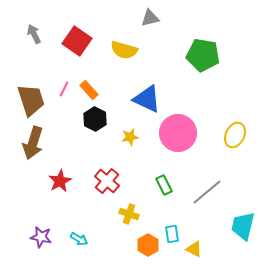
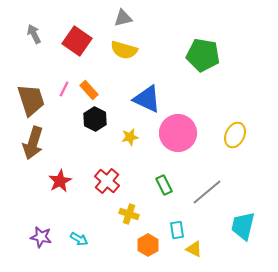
gray triangle: moved 27 px left
cyan rectangle: moved 5 px right, 4 px up
